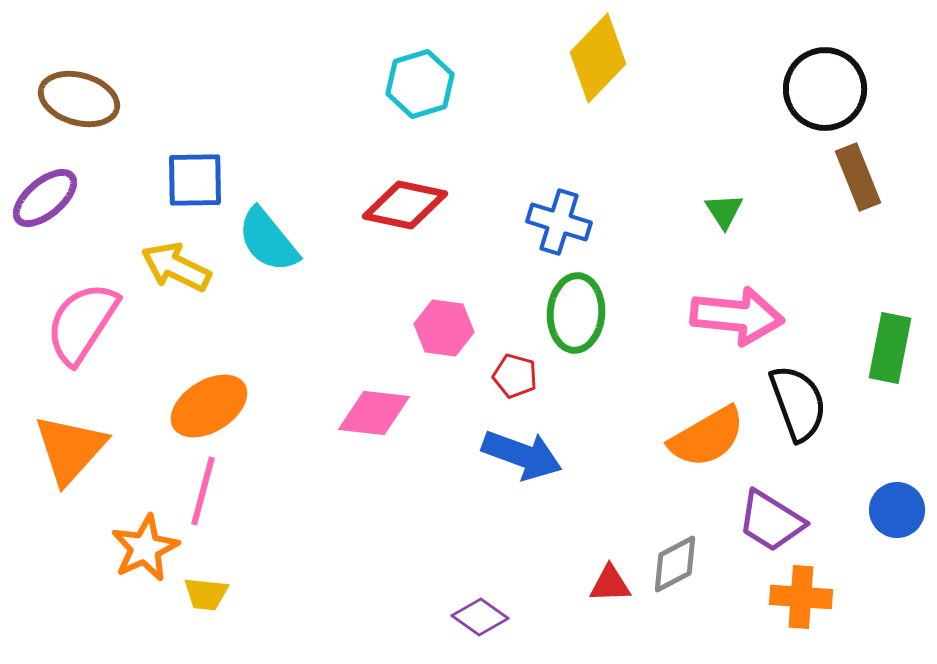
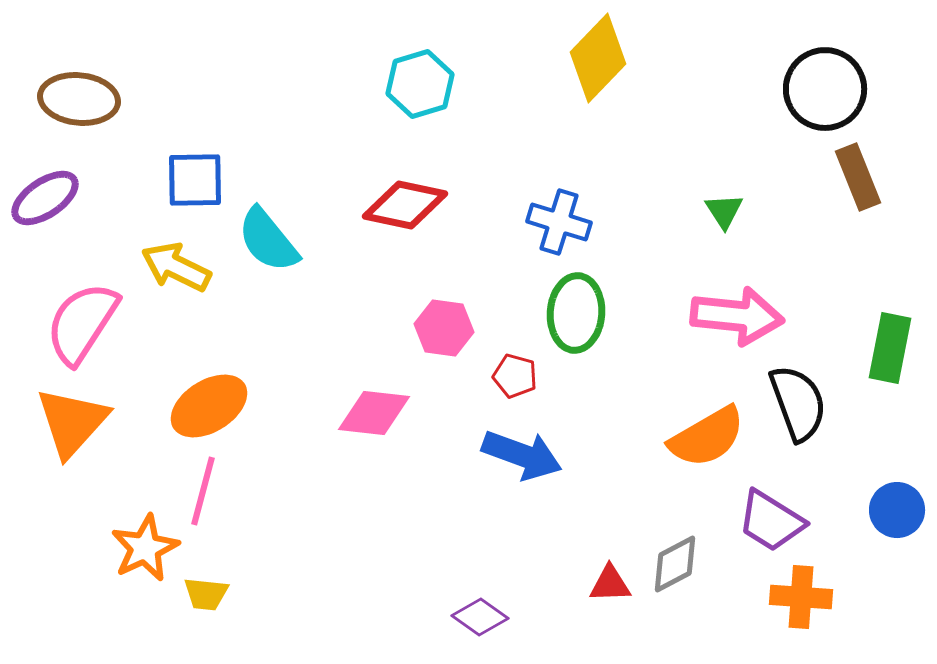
brown ellipse: rotated 10 degrees counterclockwise
purple ellipse: rotated 6 degrees clockwise
orange triangle: moved 2 px right, 27 px up
